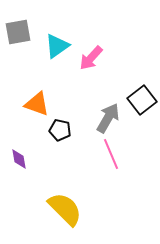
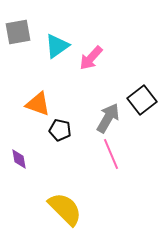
orange triangle: moved 1 px right
